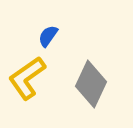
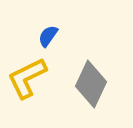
yellow L-shape: rotated 9 degrees clockwise
